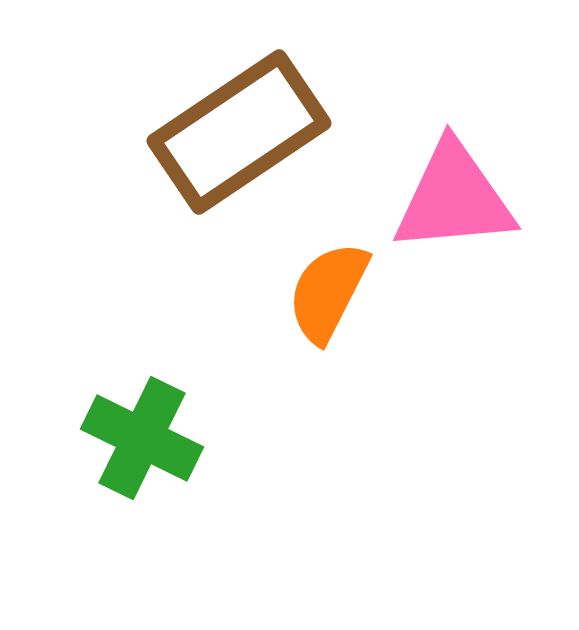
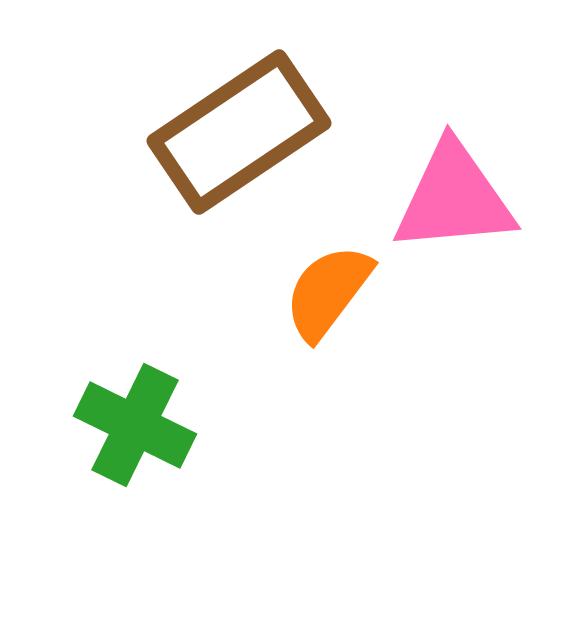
orange semicircle: rotated 10 degrees clockwise
green cross: moved 7 px left, 13 px up
